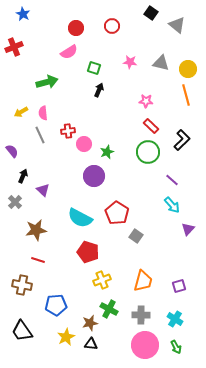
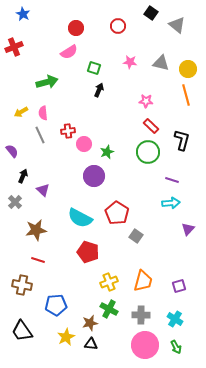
red circle at (112, 26): moved 6 px right
black L-shape at (182, 140): rotated 30 degrees counterclockwise
purple line at (172, 180): rotated 24 degrees counterclockwise
cyan arrow at (172, 205): moved 1 px left, 2 px up; rotated 54 degrees counterclockwise
yellow cross at (102, 280): moved 7 px right, 2 px down
